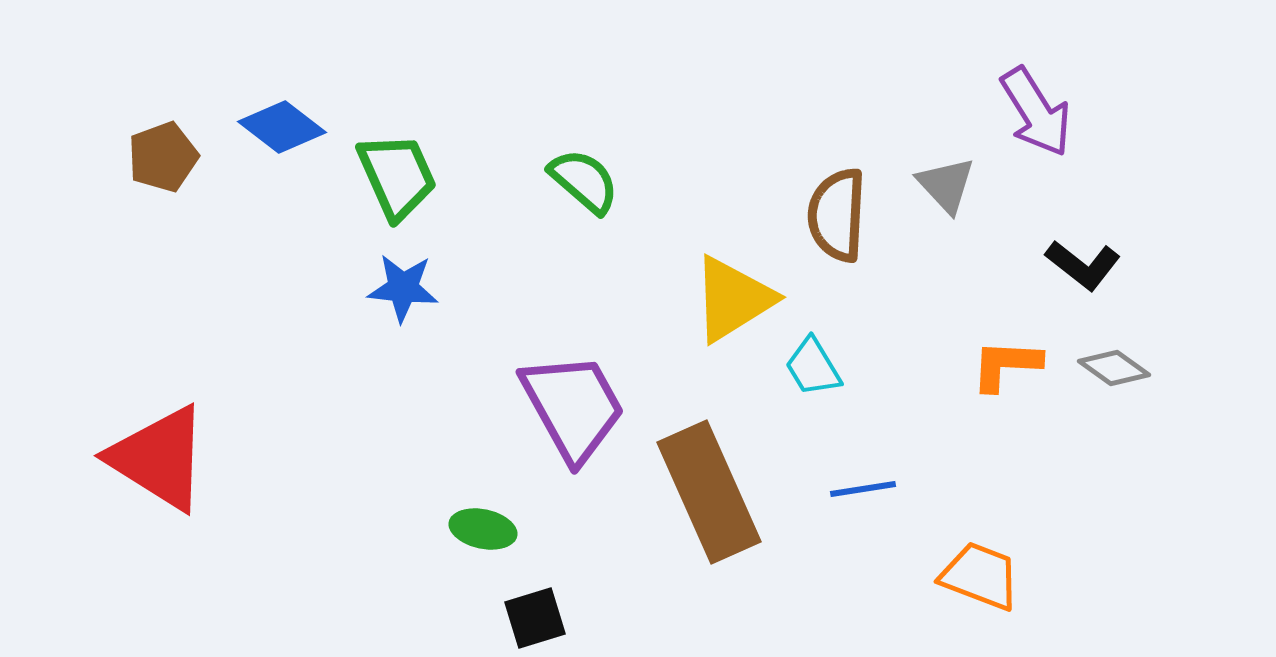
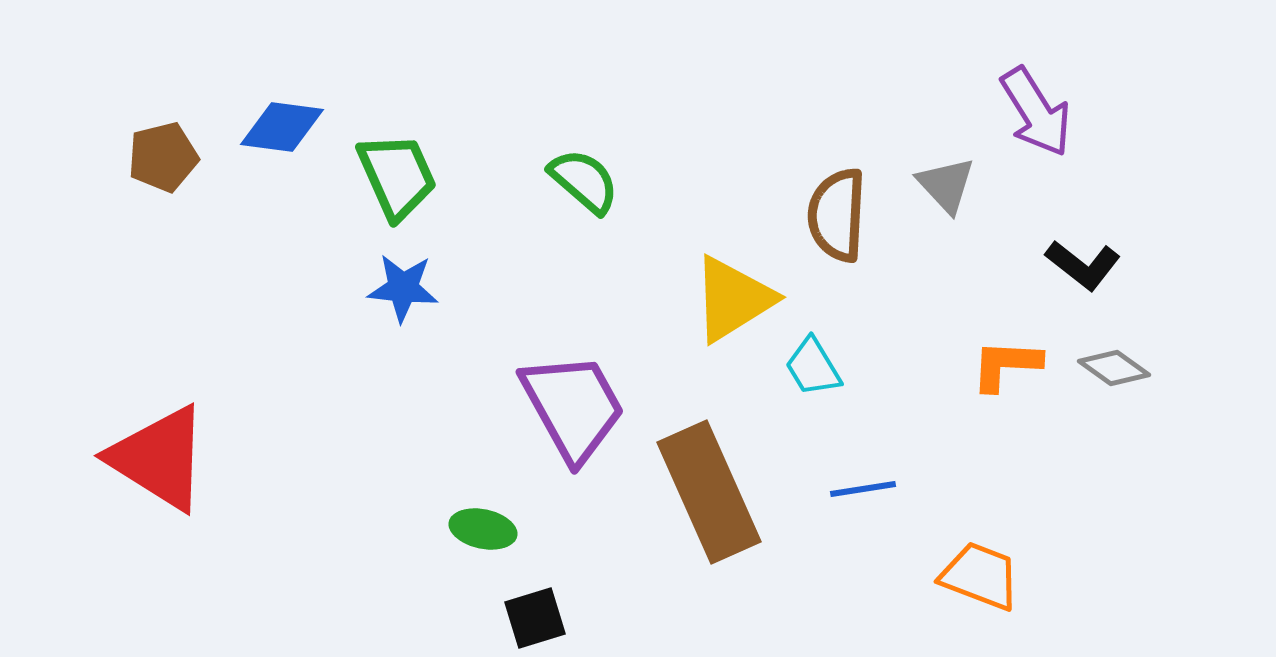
blue diamond: rotated 30 degrees counterclockwise
brown pentagon: rotated 6 degrees clockwise
